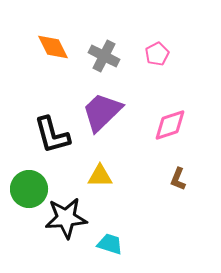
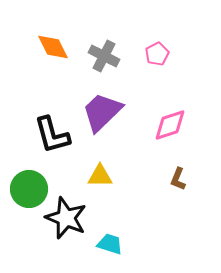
black star: rotated 27 degrees clockwise
